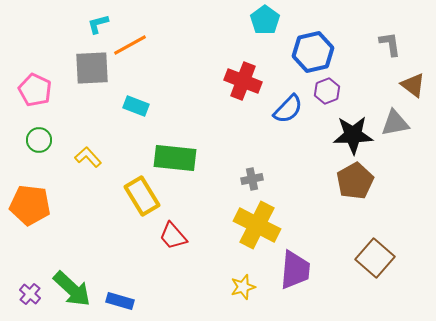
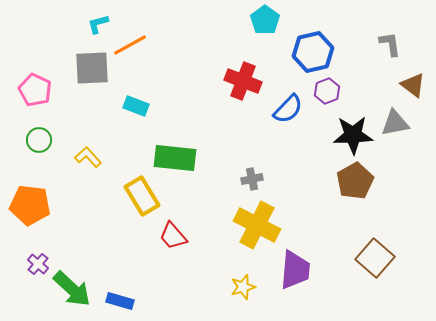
purple cross: moved 8 px right, 30 px up
